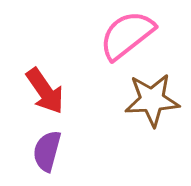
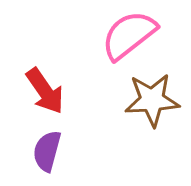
pink semicircle: moved 2 px right
